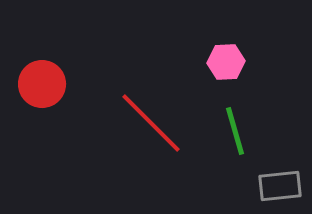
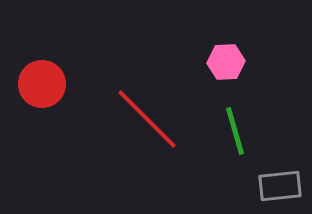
red line: moved 4 px left, 4 px up
